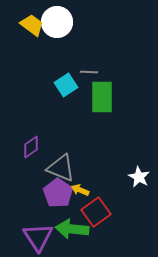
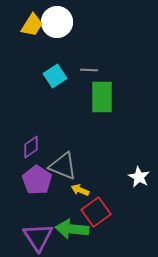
yellow trapezoid: rotated 85 degrees clockwise
gray line: moved 2 px up
cyan square: moved 11 px left, 9 px up
gray triangle: moved 2 px right, 2 px up
purple pentagon: moved 21 px left, 13 px up
